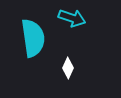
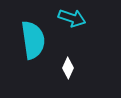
cyan semicircle: moved 2 px down
